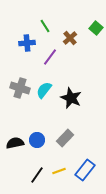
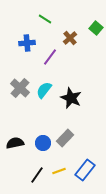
green line: moved 7 px up; rotated 24 degrees counterclockwise
gray cross: rotated 24 degrees clockwise
blue circle: moved 6 px right, 3 px down
